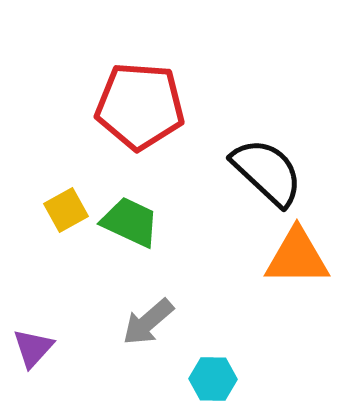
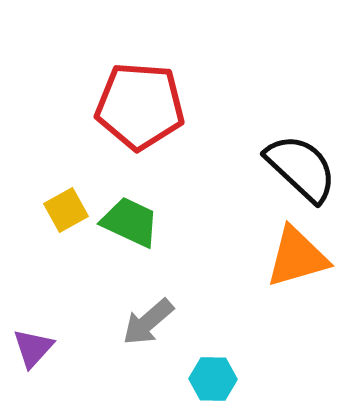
black semicircle: moved 34 px right, 4 px up
orange triangle: rotated 16 degrees counterclockwise
